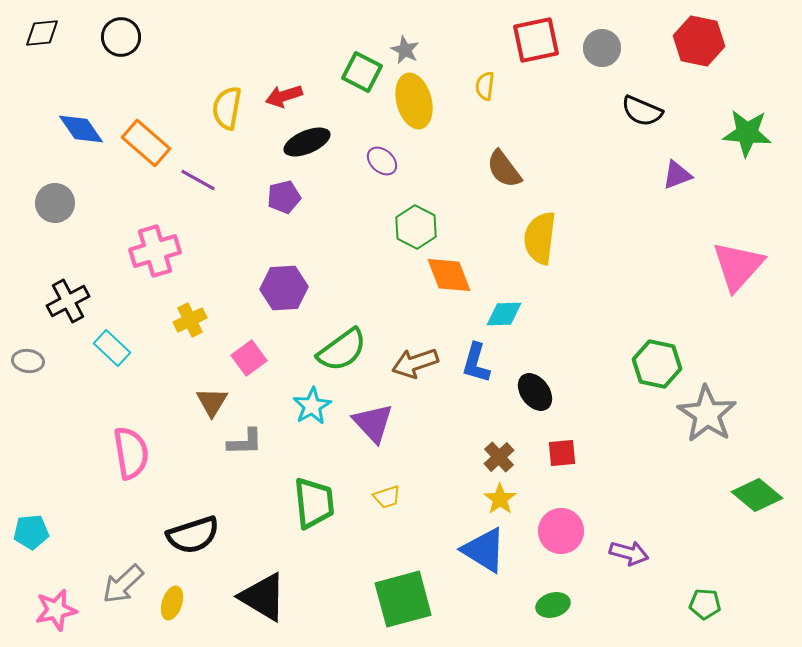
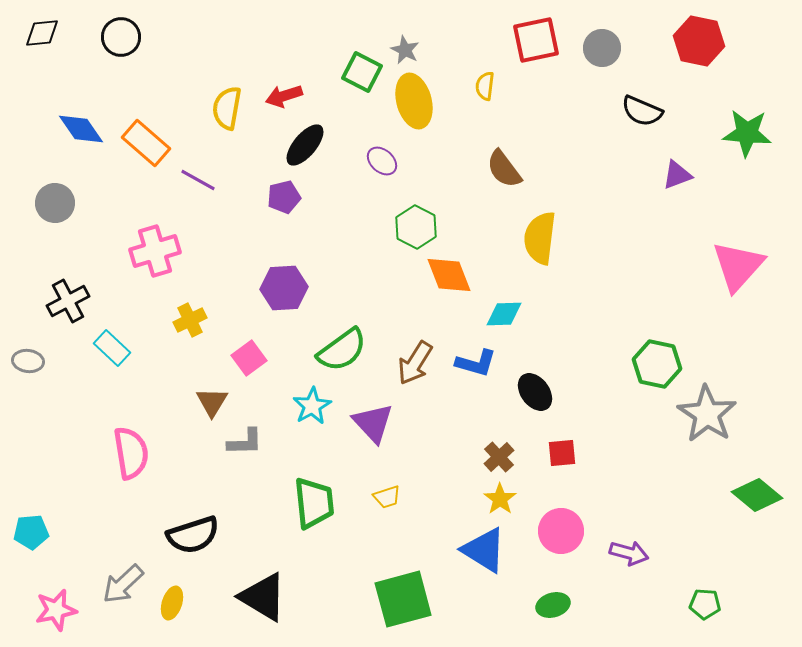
black ellipse at (307, 142): moved 2 px left, 3 px down; rotated 27 degrees counterclockwise
brown arrow at (415, 363): rotated 39 degrees counterclockwise
blue L-shape at (476, 363): rotated 90 degrees counterclockwise
